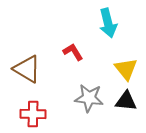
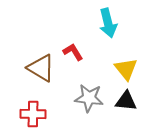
brown triangle: moved 14 px right, 1 px up
